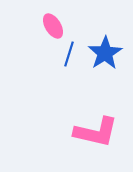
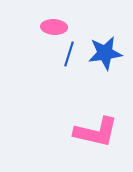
pink ellipse: moved 1 px right, 1 px down; rotated 55 degrees counterclockwise
blue star: rotated 24 degrees clockwise
